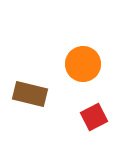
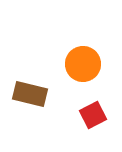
red square: moved 1 px left, 2 px up
